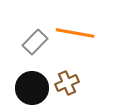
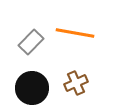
gray rectangle: moved 4 px left
brown cross: moved 9 px right
